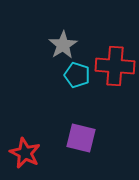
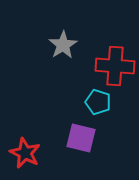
cyan pentagon: moved 21 px right, 27 px down
